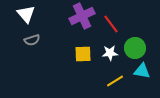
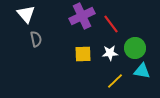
gray semicircle: moved 4 px right, 1 px up; rotated 84 degrees counterclockwise
yellow line: rotated 12 degrees counterclockwise
